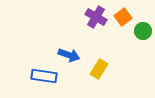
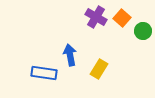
orange square: moved 1 px left, 1 px down; rotated 12 degrees counterclockwise
blue arrow: moved 1 px right; rotated 120 degrees counterclockwise
blue rectangle: moved 3 px up
